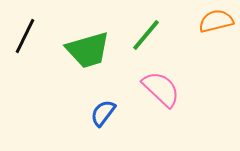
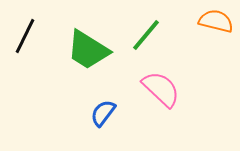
orange semicircle: rotated 28 degrees clockwise
green trapezoid: rotated 48 degrees clockwise
